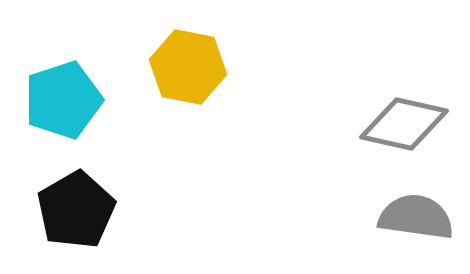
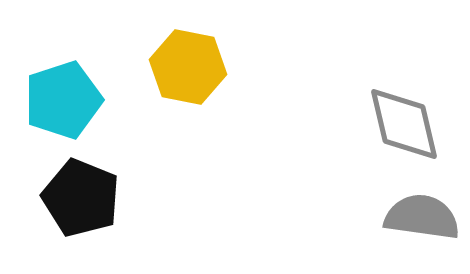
gray diamond: rotated 64 degrees clockwise
black pentagon: moved 5 px right, 12 px up; rotated 20 degrees counterclockwise
gray semicircle: moved 6 px right
